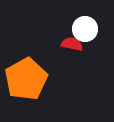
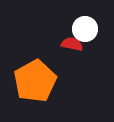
orange pentagon: moved 9 px right, 2 px down
